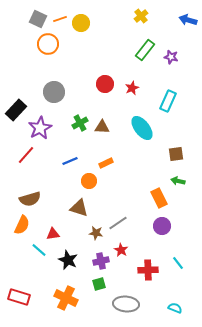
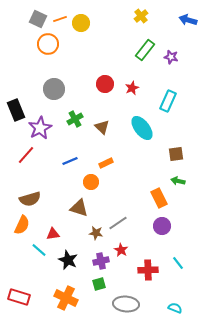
gray circle at (54, 92): moved 3 px up
black rectangle at (16, 110): rotated 65 degrees counterclockwise
green cross at (80, 123): moved 5 px left, 4 px up
brown triangle at (102, 127): rotated 42 degrees clockwise
orange circle at (89, 181): moved 2 px right, 1 px down
